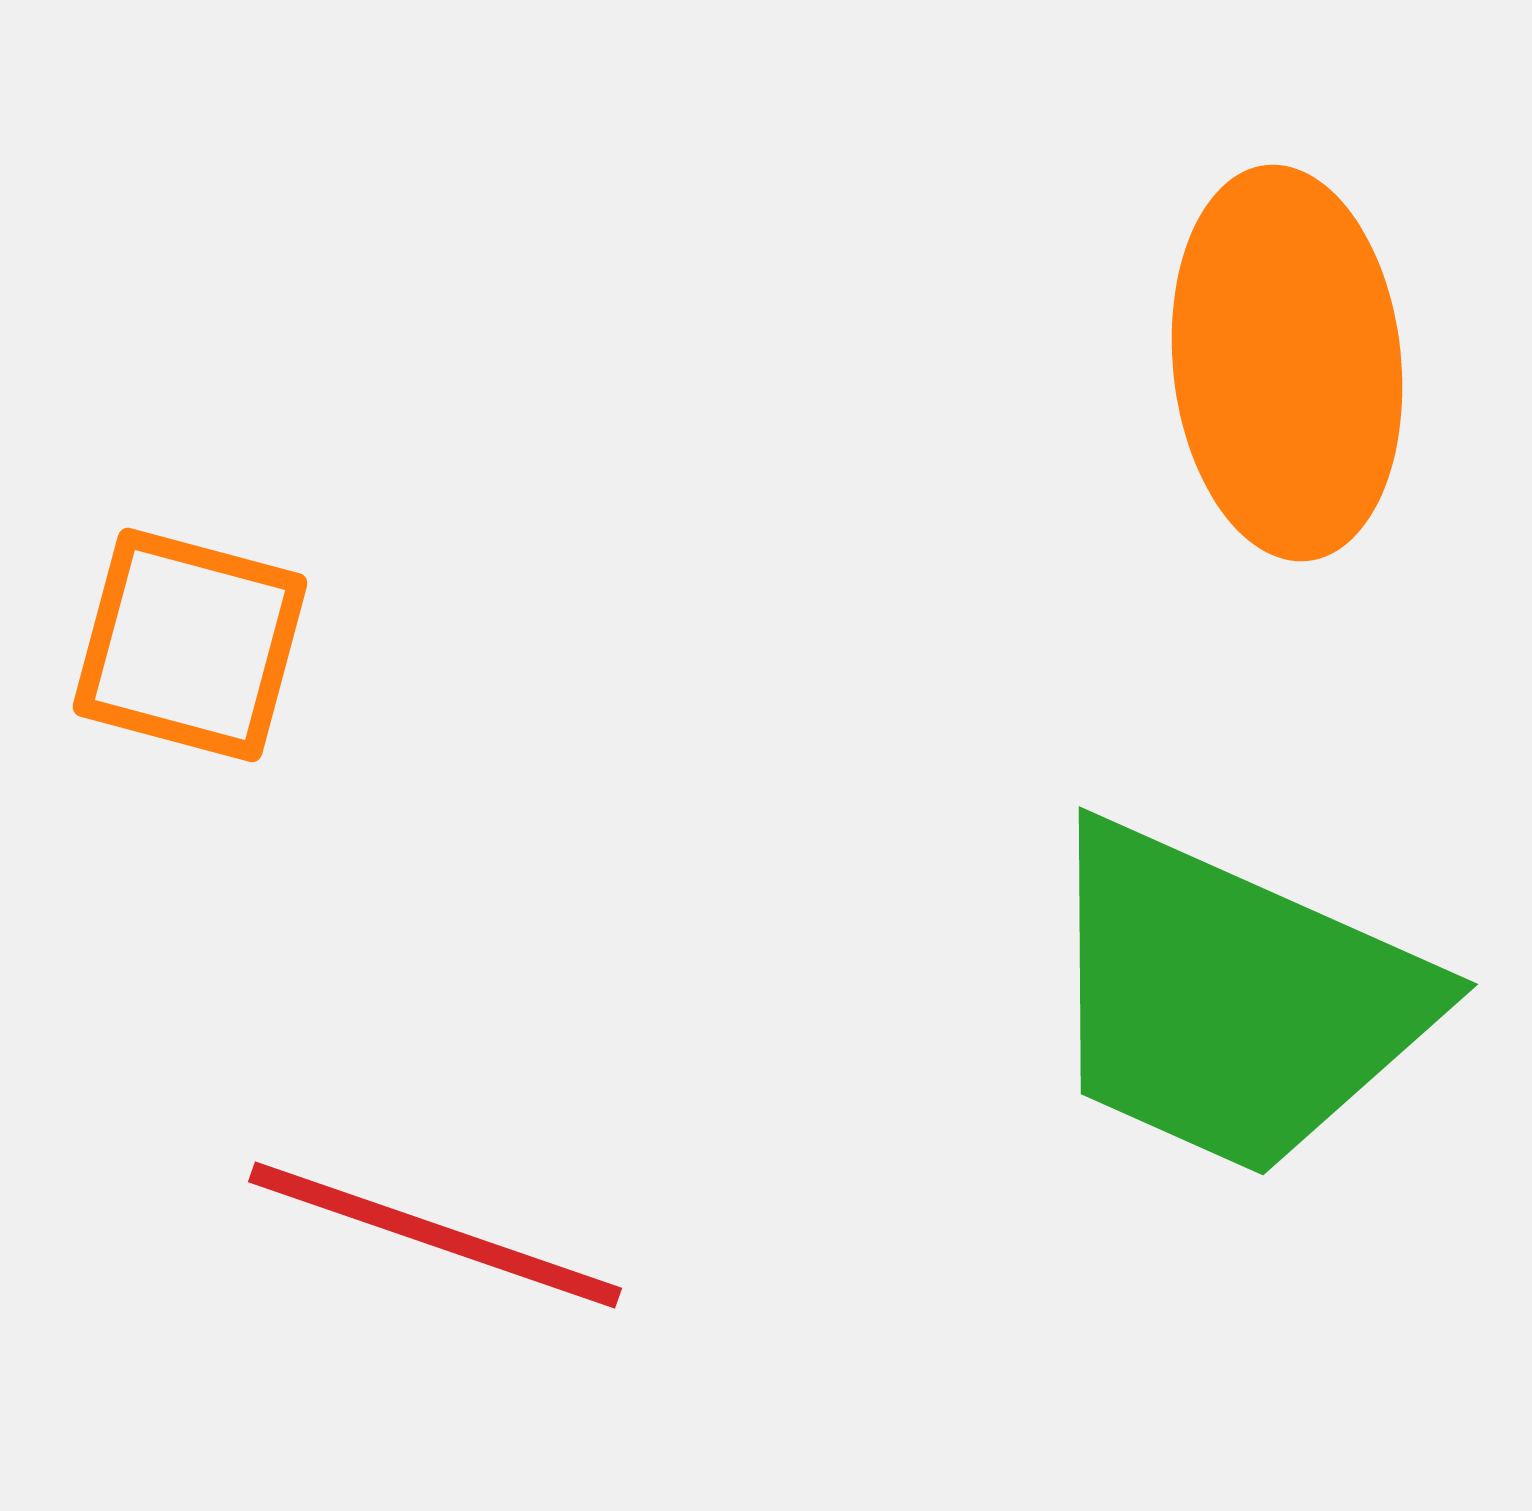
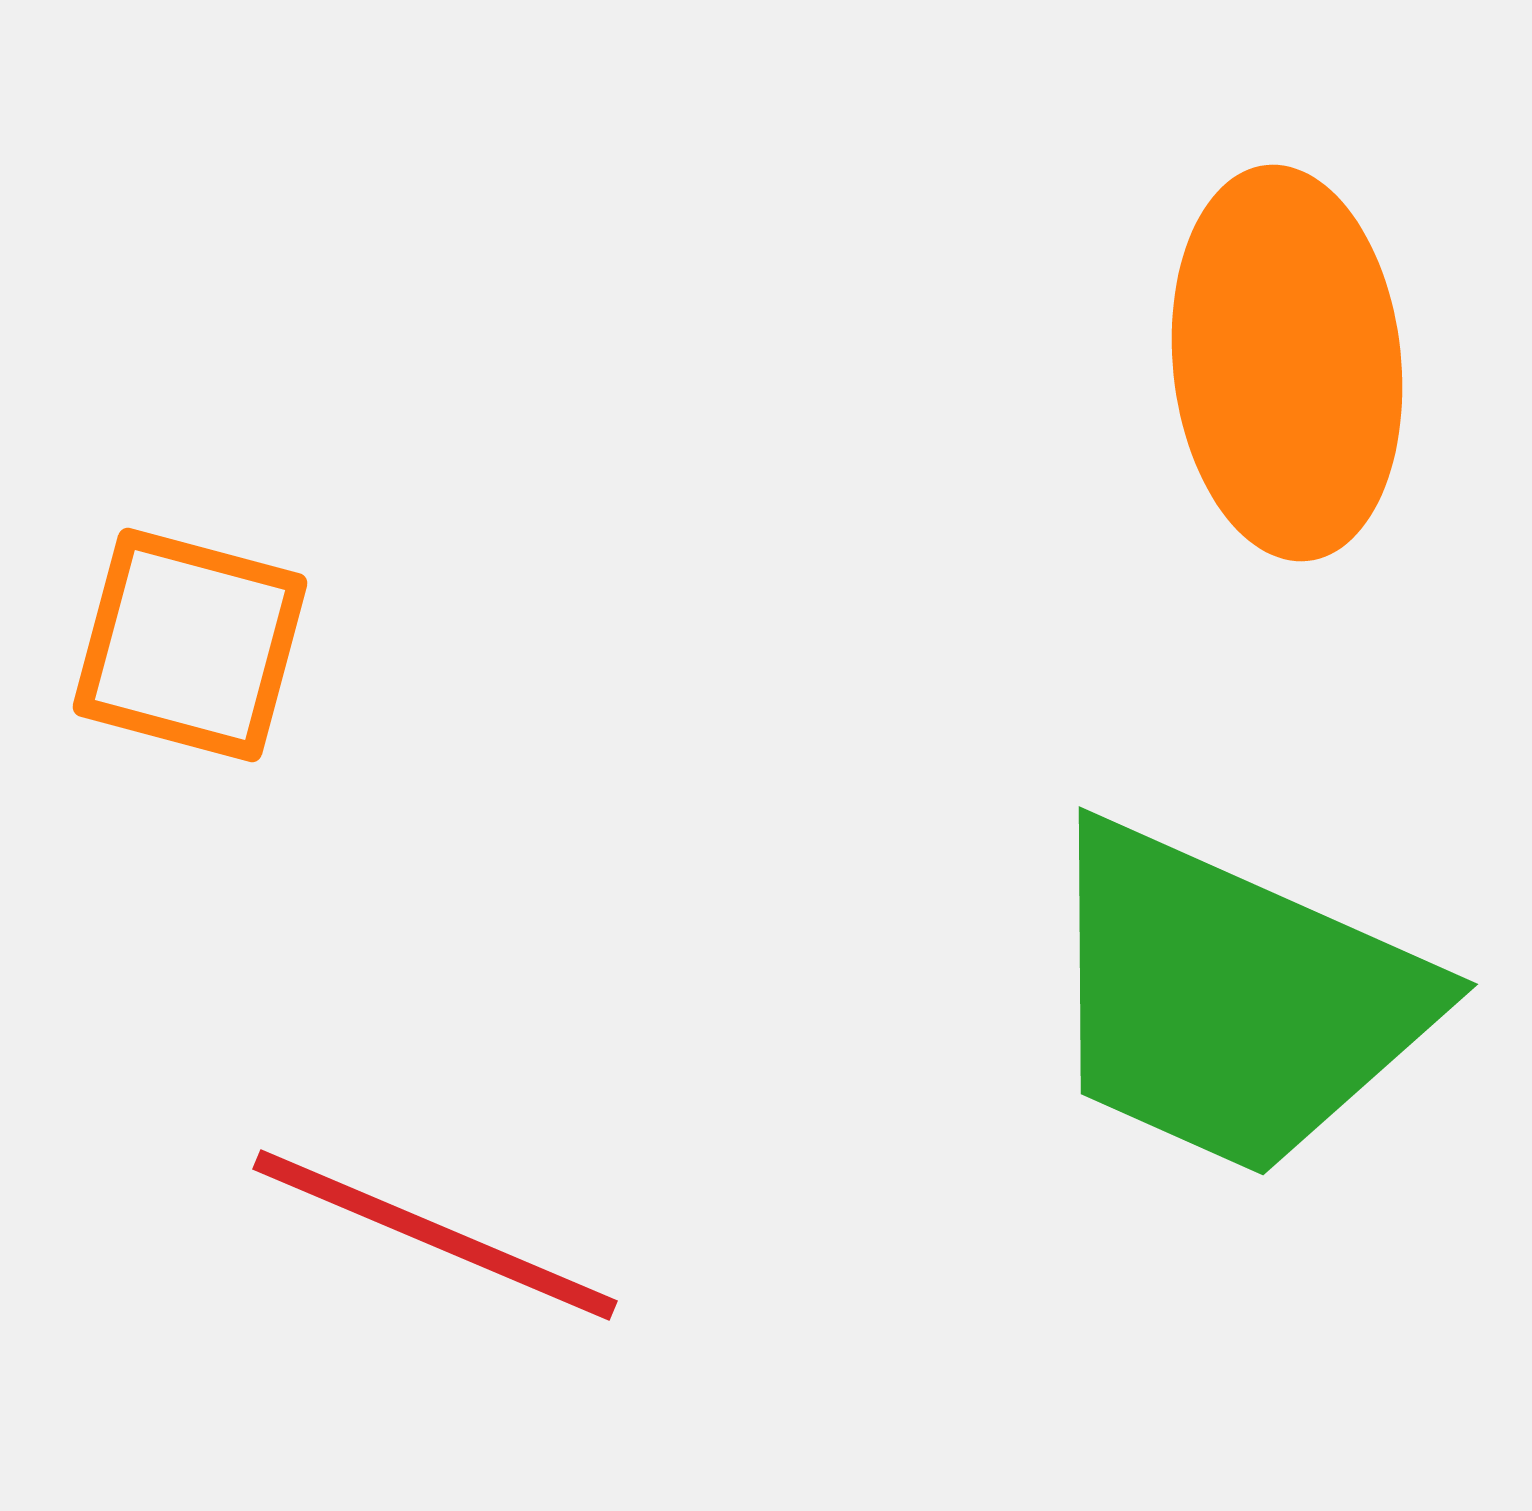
red line: rotated 4 degrees clockwise
